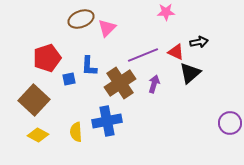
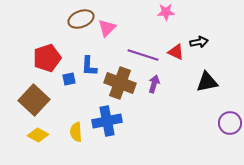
purple line: rotated 40 degrees clockwise
black triangle: moved 17 px right, 9 px down; rotated 30 degrees clockwise
brown cross: rotated 36 degrees counterclockwise
